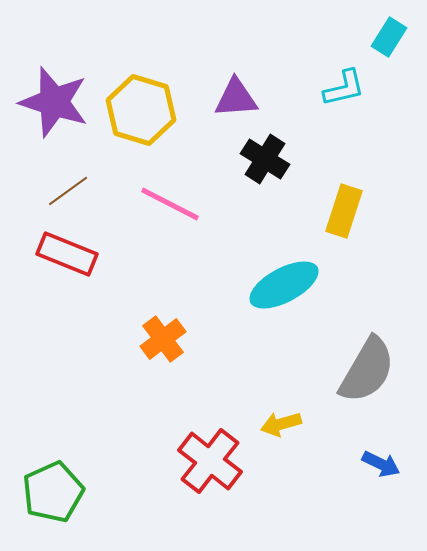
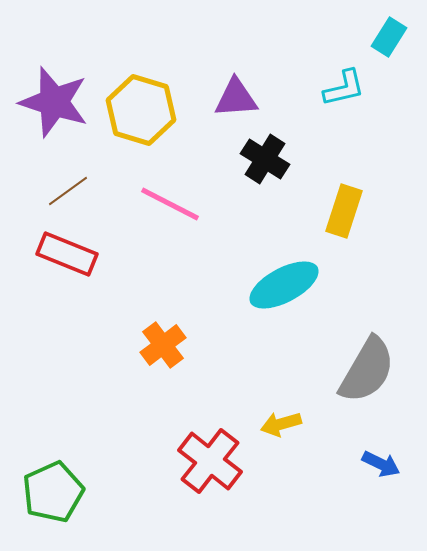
orange cross: moved 6 px down
